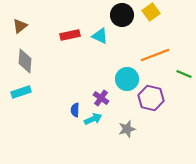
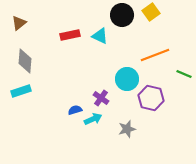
brown triangle: moved 1 px left, 3 px up
cyan rectangle: moved 1 px up
blue semicircle: rotated 72 degrees clockwise
